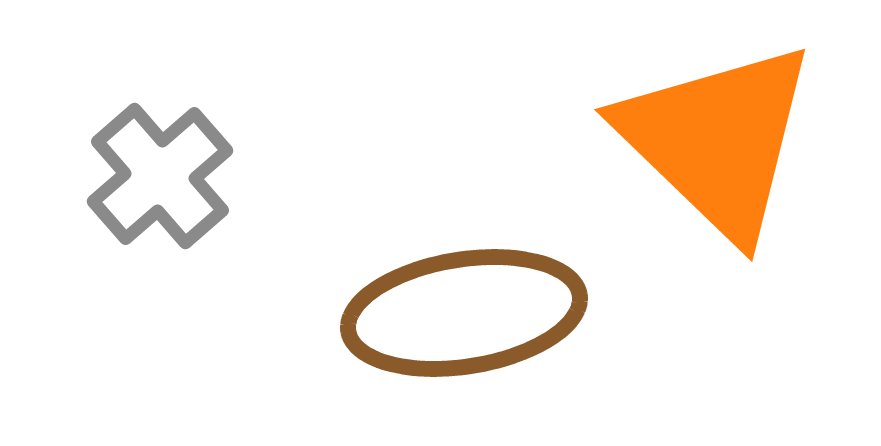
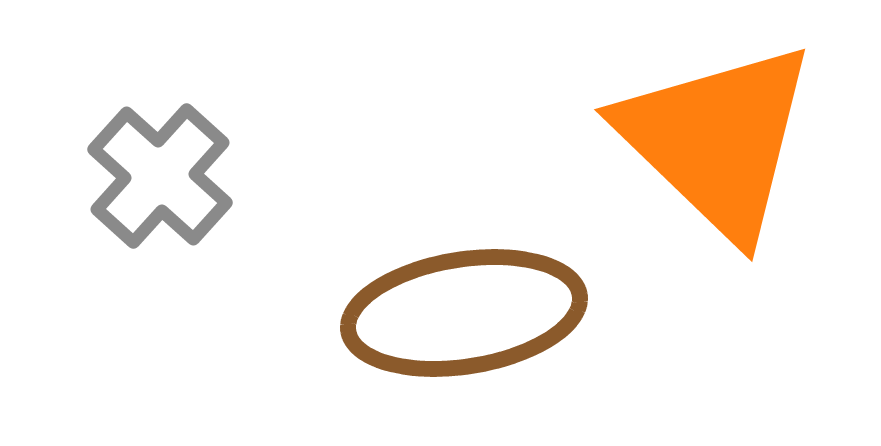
gray cross: rotated 7 degrees counterclockwise
